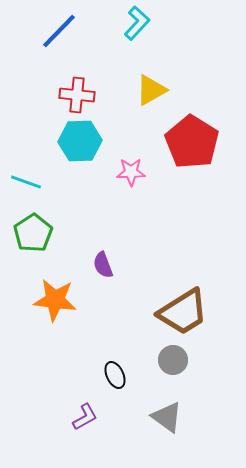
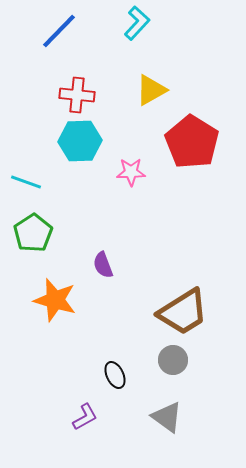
orange star: rotated 9 degrees clockwise
